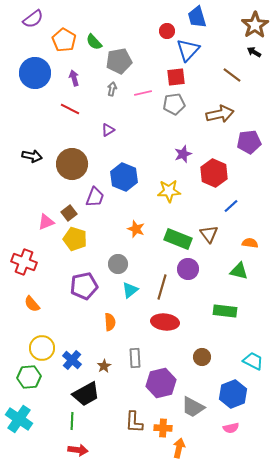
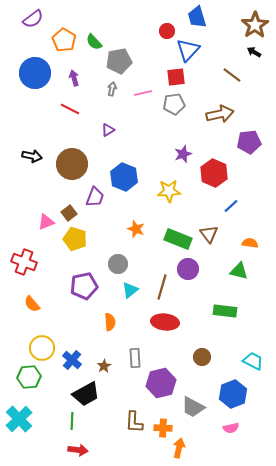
cyan cross at (19, 419): rotated 12 degrees clockwise
